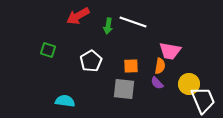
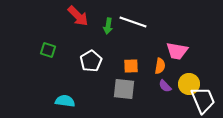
red arrow: rotated 105 degrees counterclockwise
pink trapezoid: moved 7 px right
purple semicircle: moved 8 px right, 3 px down
